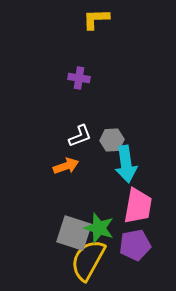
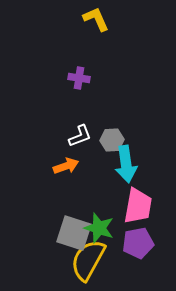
yellow L-shape: rotated 68 degrees clockwise
purple pentagon: moved 3 px right, 2 px up
